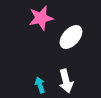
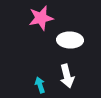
white ellipse: moved 1 px left, 3 px down; rotated 50 degrees clockwise
white arrow: moved 1 px right, 5 px up
